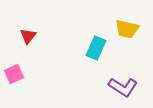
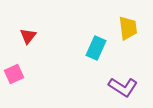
yellow trapezoid: moved 1 px right, 1 px up; rotated 110 degrees counterclockwise
